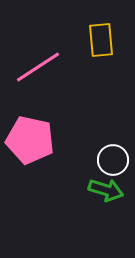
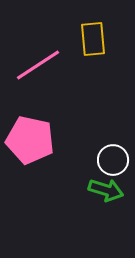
yellow rectangle: moved 8 px left, 1 px up
pink line: moved 2 px up
